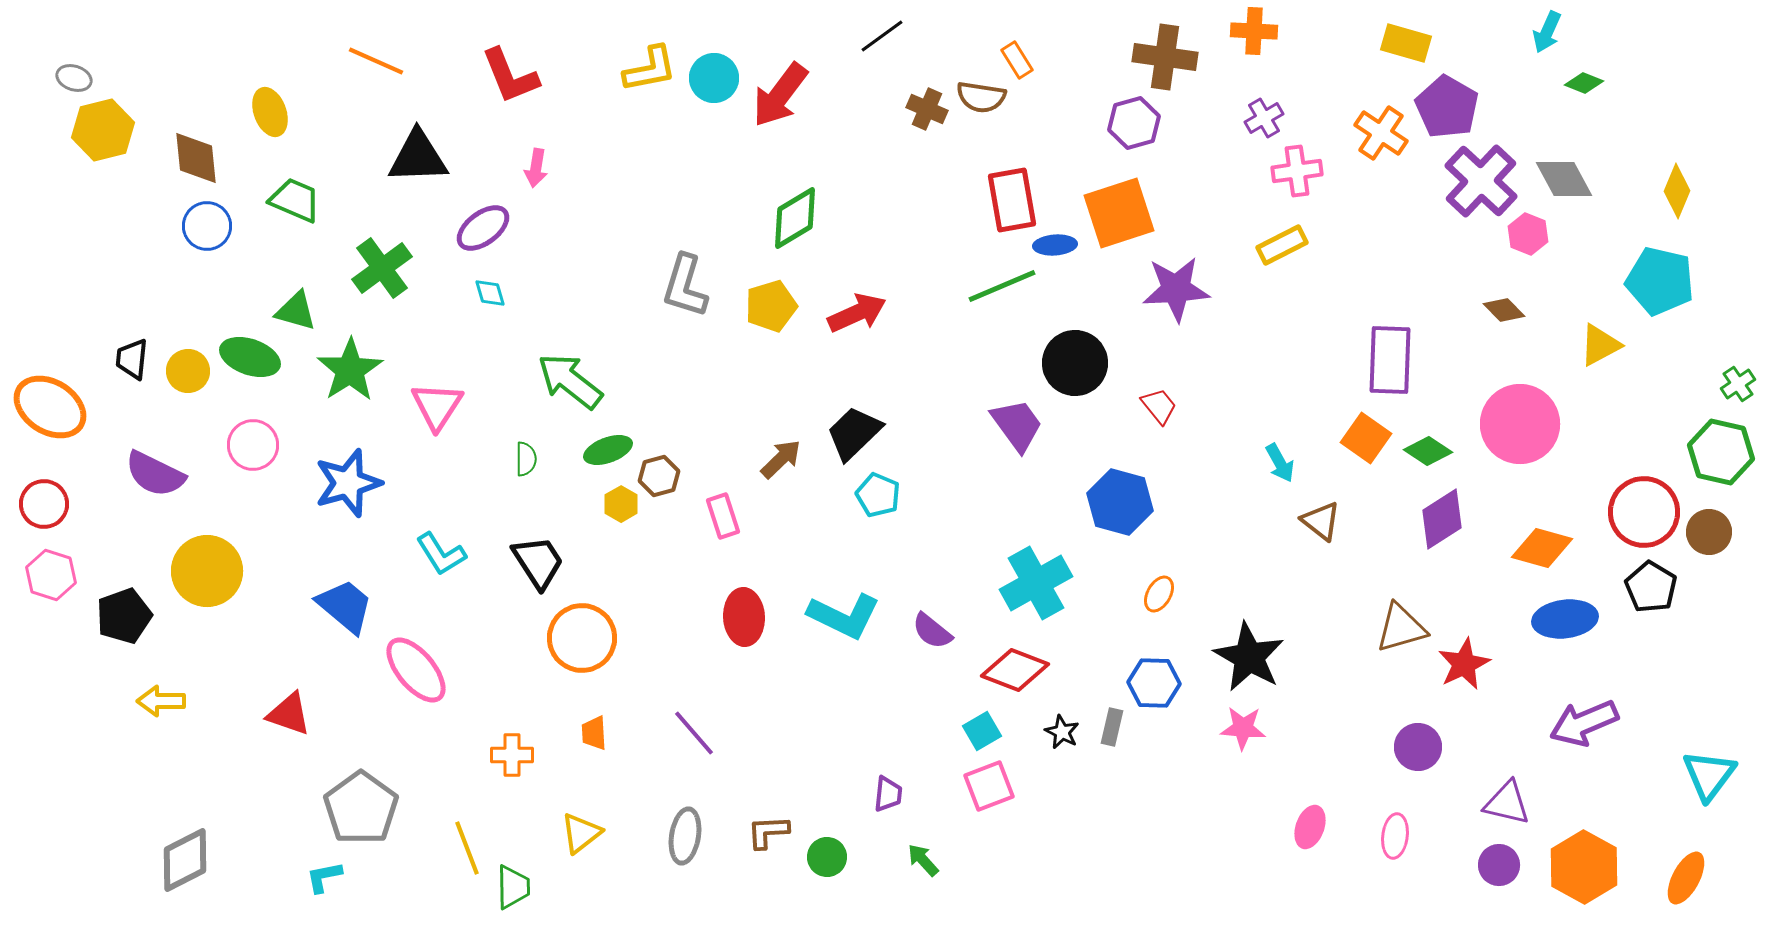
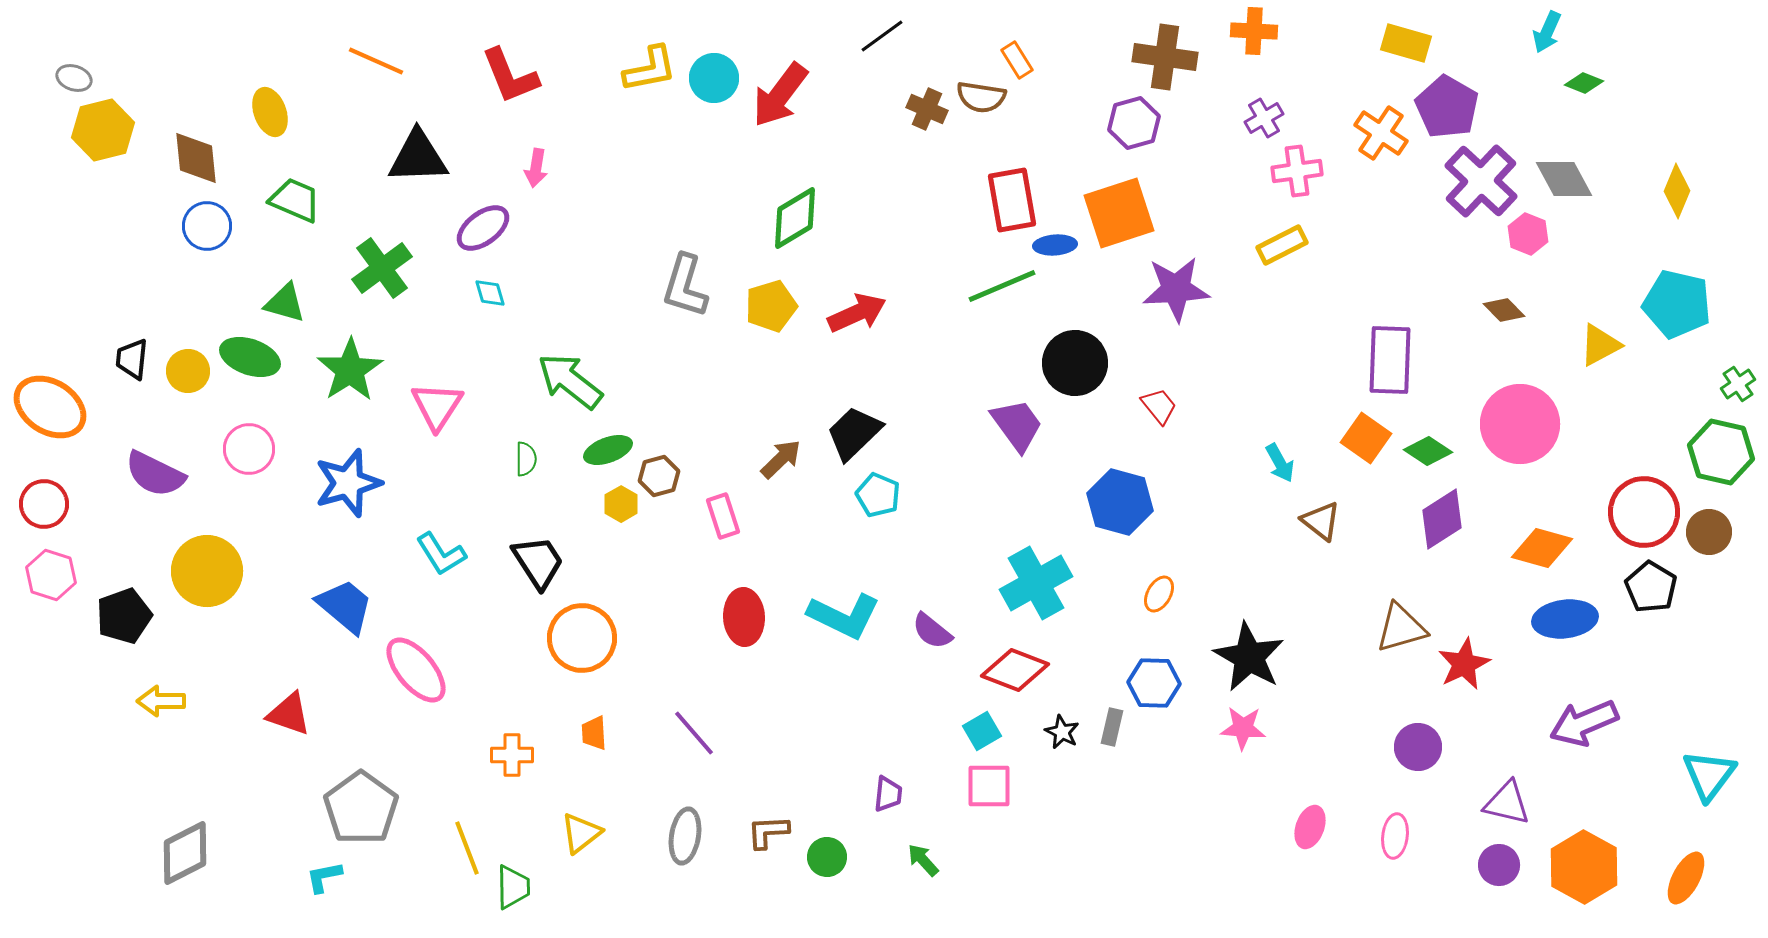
cyan pentagon at (1660, 281): moved 17 px right, 23 px down
green triangle at (296, 311): moved 11 px left, 8 px up
pink circle at (253, 445): moved 4 px left, 4 px down
pink square at (989, 786): rotated 21 degrees clockwise
gray diamond at (185, 860): moved 7 px up
